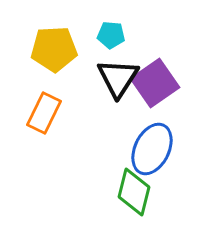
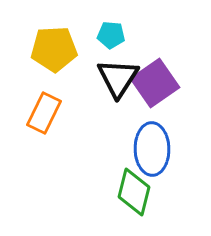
blue ellipse: rotated 27 degrees counterclockwise
